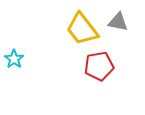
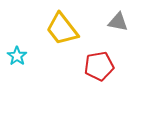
yellow trapezoid: moved 20 px left
cyan star: moved 3 px right, 3 px up
